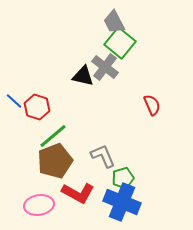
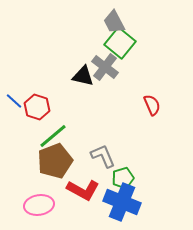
red L-shape: moved 5 px right, 3 px up
